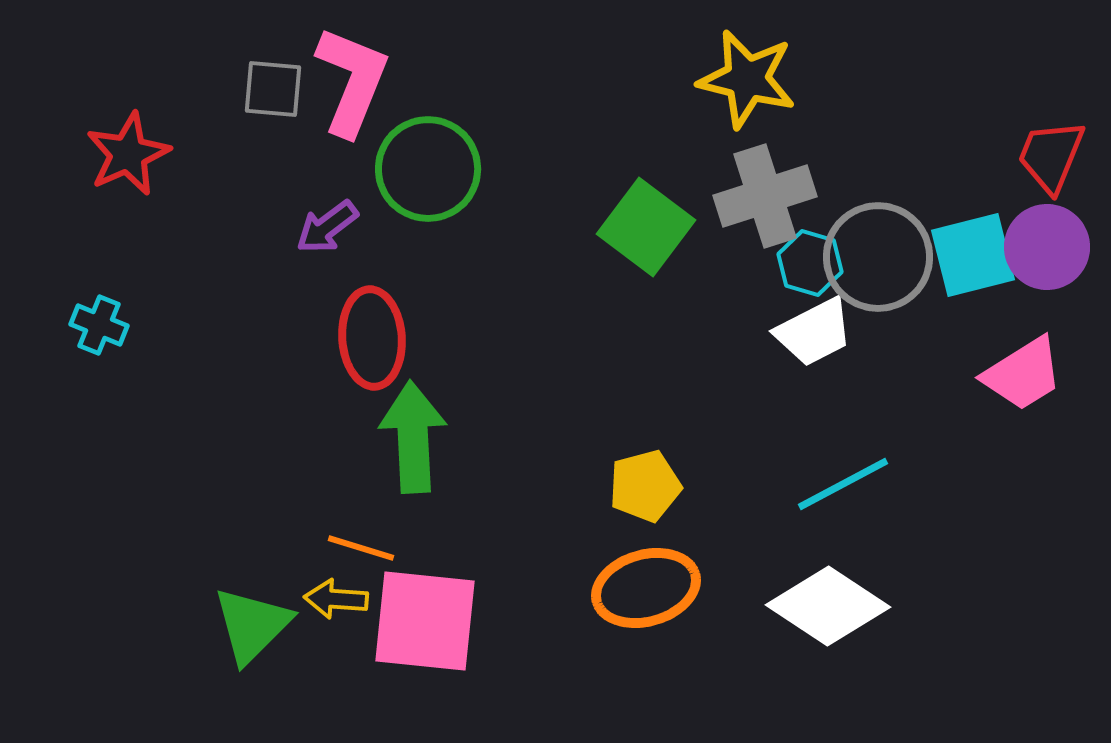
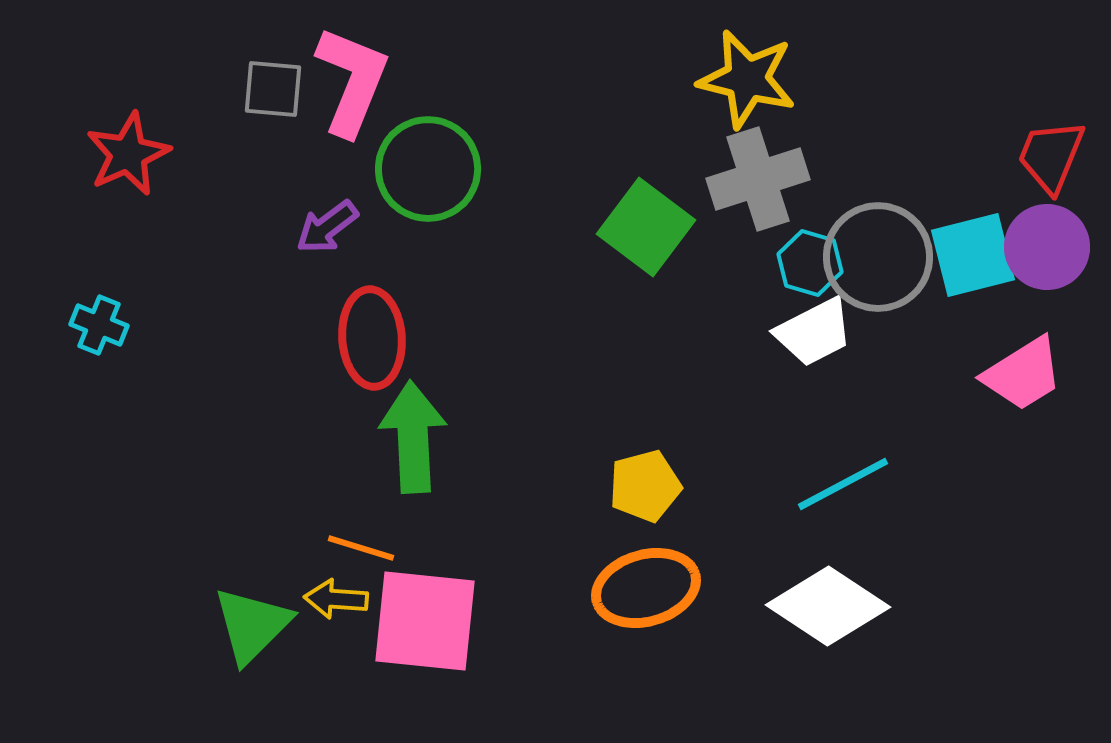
gray cross: moved 7 px left, 17 px up
